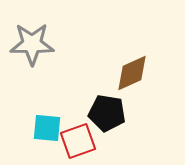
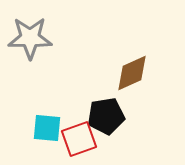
gray star: moved 2 px left, 6 px up
black pentagon: moved 1 px left, 3 px down; rotated 18 degrees counterclockwise
red square: moved 1 px right, 2 px up
